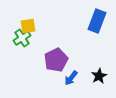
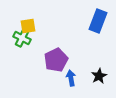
blue rectangle: moved 1 px right
green cross: rotated 30 degrees counterclockwise
blue arrow: rotated 133 degrees clockwise
